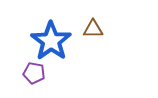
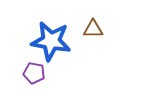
blue star: rotated 27 degrees counterclockwise
